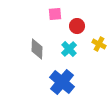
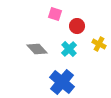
pink square: rotated 24 degrees clockwise
gray diamond: rotated 45 degrees counterclockwise
